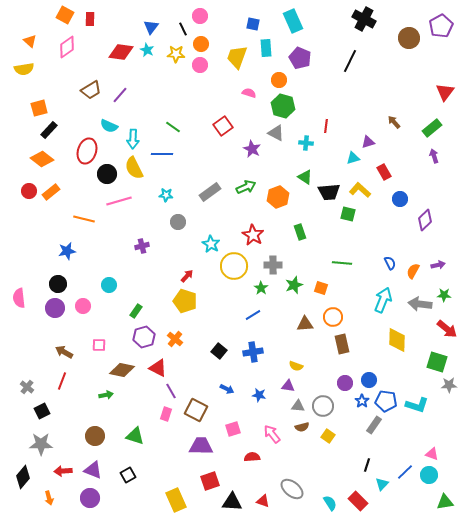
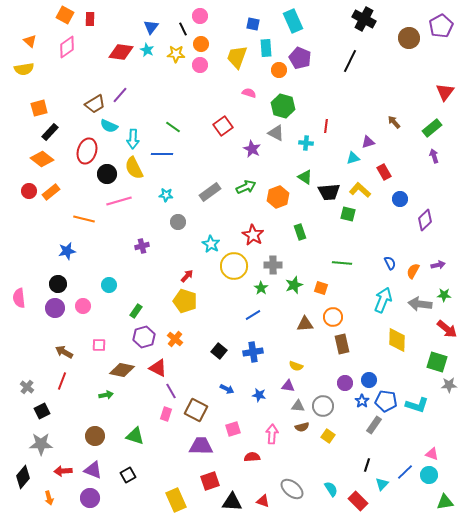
orange circle at (279, 80): moved 10 px up
brown trapezoid at (91, 90): moved 4 px right, 14 px down
black rectangle at (49, 130): moved 1 px right, 2 px down
pink arrow at (272, 434): rotated 42 degrees clockwise
cyan semicircle at (330, 503): moved 1 px right, 14 px up
